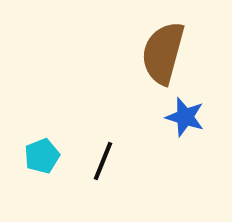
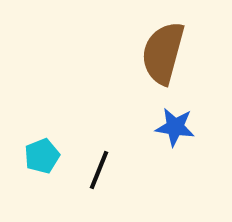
blue star: moved 10 px left, 10 px down; rotated 9 degrees counterclockwise
black line: moved 4 px left, 9 px down
